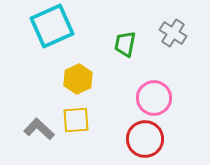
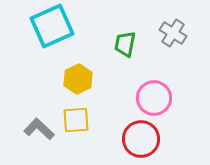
red circle: moved 4 px left
